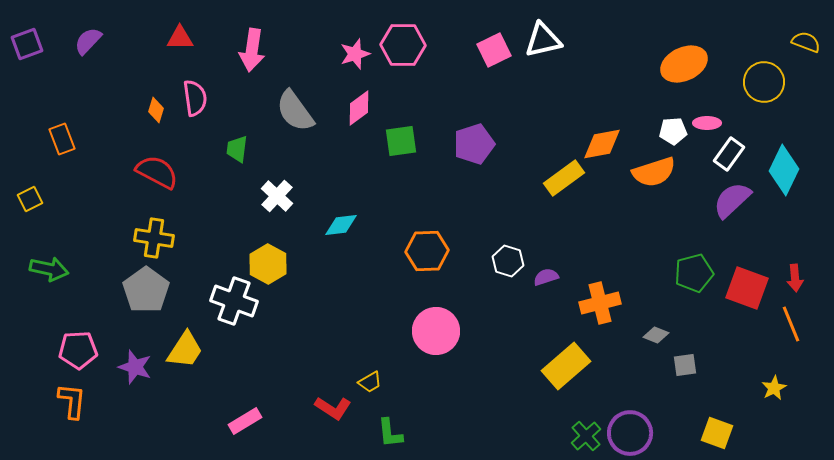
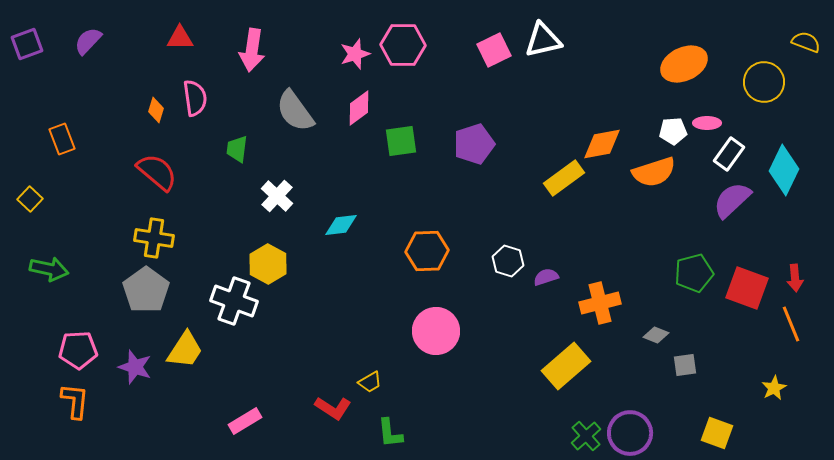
red semicircle at (157, 172): rotated 12 degrees clockwise
yellow square at (30, 199): rotated 20 degrees counterclockwise
orange L-shape at (72, 401): moved 3 px right
